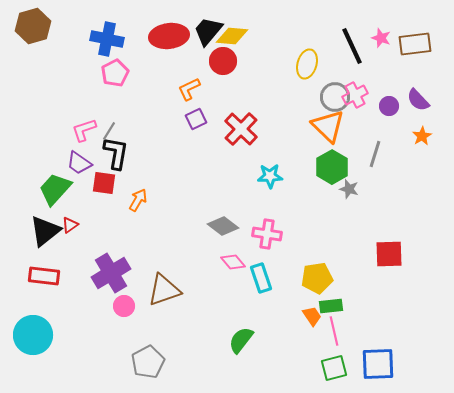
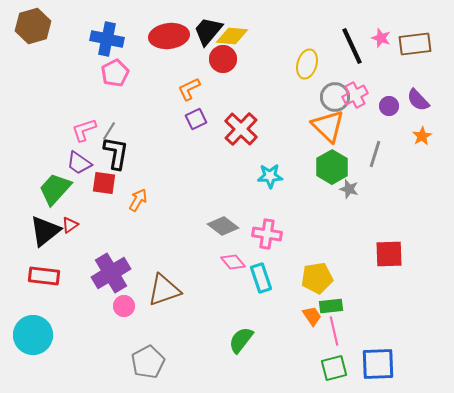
red circle at (223, 61): moved 2 px up
